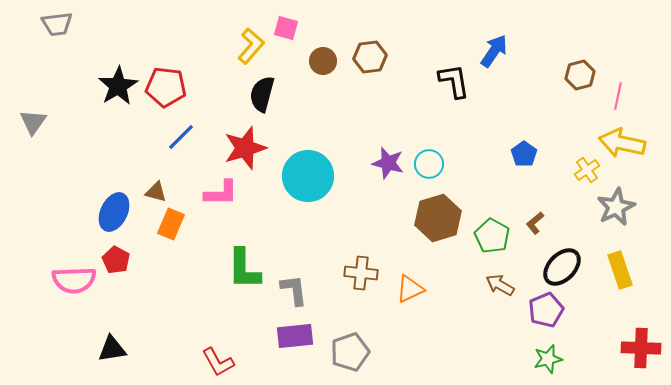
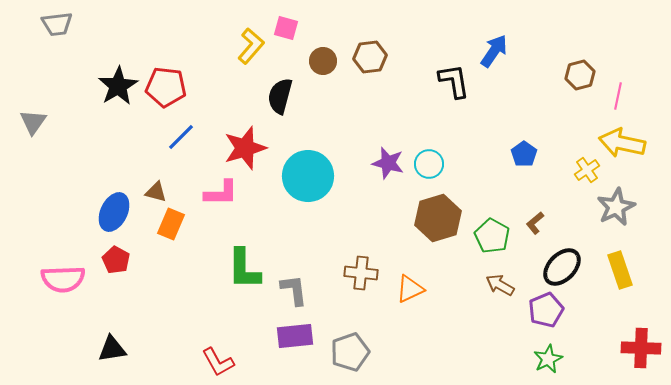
black semicircle at (262, 94): moved 18 px right, 2 px down
pink semicircle at (74, 280): moved 11 px left, 1 px up
green star at (548, 359): rotated 12 degrees counterclockwise
